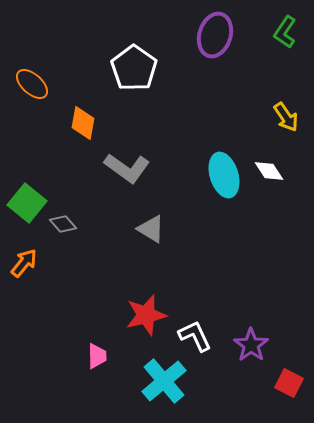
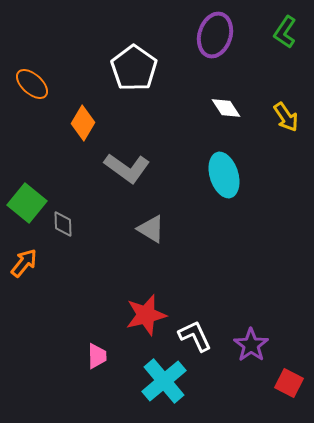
orange diamond: rotated 20 degrees clockwise
white diamond: moved 43 px left, 63 px up
gray diamond: rotated 40 degrees clockwise
